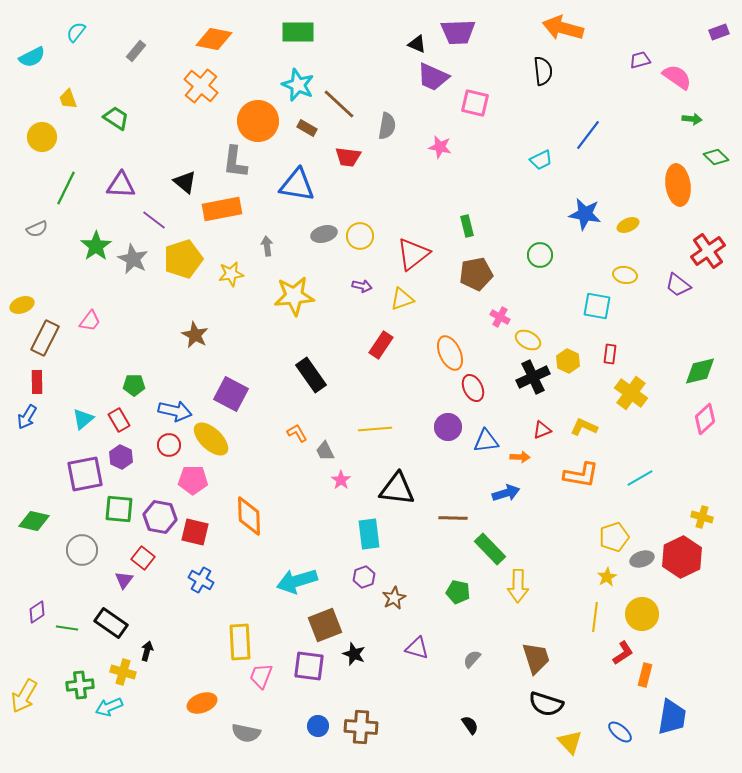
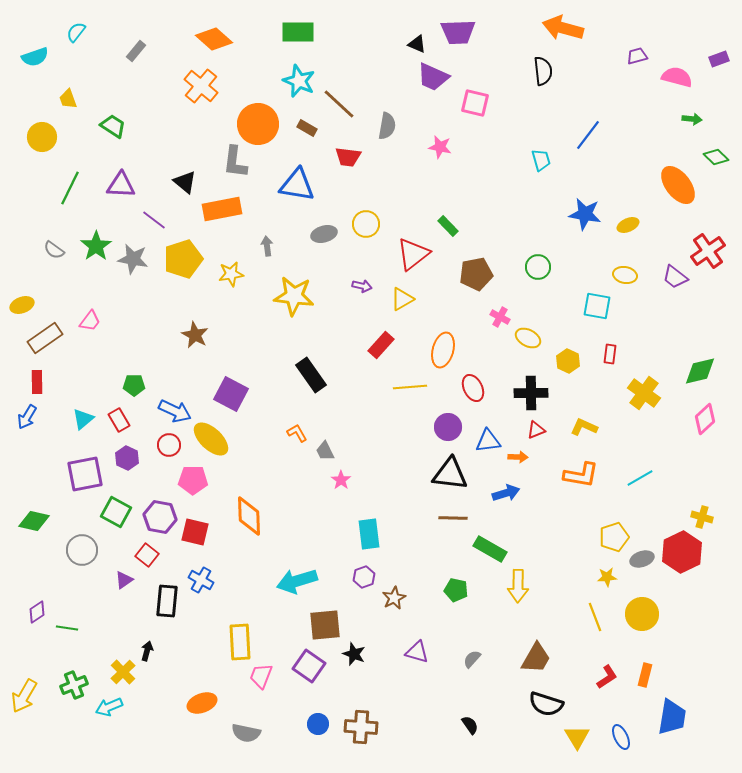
purple rectangle at (719, 32): moved 27 px down
orange diamond at (214, 39): rotated 30 degrees clockwise
cyan semicircle at (32, 57): moved 3 px right; rotated 8 degrees clockwise
purple trapezoid at (640, 60): moved 3 px left, 4 px up
pink semicircle at (677, 77): rotated 20 degrees counterclockwise
cyan star at (298, 85): moved 1 px right, 4 px up
green trapezoid at (116, 118): moved 3 px left, 8 px down
orange circle at (258, 121): moved 3 px down
cyan trapezoid at (541, 160): rotated 80 degrees counterclockwise
orange ellipse at (678, 185): rotated 30 degrees counterclockwise
green line at (66, 188): moved 4 px right
green rectangle at (467, 226): moved 19 px left; rotated 30 degrees counterclockwise
gray semicircle at (37, 229): moved 17 px right, 21 px down; rotated 60 degrees clockwise
yellow circle at (360, 236): moved 6 px right, 12 px up
green circle at (540, 255): moved 2 px left, 12 px down
gray star at (133, 259): rotated 16 degrees counterclockwise
purple trapezoid at (678, 285): moved 3 px left, 8 px up
yellow star at (294, 296): rotated 12 degrees clockwise
yellow triangle at (402, 299): rotated 10 degrees counterclockwise
brown rectangle at (45, 338): rotated 28 degrees clockwise
yellow ellipse at (528, 340): moved 2 px up
red rectangle at (381, 345): rotated 8 degrees clockwise
orange ellipse at (450, 353): moved 7 px left, 3 px up; rotated 40 degrees clockwise
black cross at (533, 377): moved 2 px left, 16 px down; rotated 24 degrees clockwise
yellow cross at (631, 393): moved 13 px right
blue arrow at (175, 411): rotated 12 degrees clockwise
yellow line at (375, 429): moved 35 px right, 42 px up
red triangle at (542, 430): moved 6 px left
blue triangle at (486, 441): moved 2 px right
purple hexagon at (121, 457): moved 6 px right, 1 px down
orange arrow at (520, 457): moved 2 px left
black triangle at (397, 489): moved 53 px right, 15 px up
green square at (119, 509): moved 3 px left, 3 px down; rotated 24 degrees clockwise
green rectangle at (490, 549): rotated 16 degrees counterclockwise
red hexagon at (682, 557): moved 5 px up
red square at (143, 558): moved 4 px right, 3 px up
yellow star at (607, 577): rotated 24 degrees clockwise
purple triangle at (124, 580): rotated 18 degrees clockwise
green pentagon at (458, 592): moved 2 px left, 2 px up
yellow line at (595, 617): rotated 28 degrees counterclockwise
black rectangle at (111, 623): moved 56 px right, 22 px up; rotated 60 degrees clockwise
brown square at (325, 625): rotated 16 degrees clockwise
purple triangle at (417, 648): moved 4 px down
red L-shape at (623, 653): moved 16 px left, 24 px down
brown trapezoid at (536, 658): rotated 48 degrees clockwise
purple square at (309, 666): rotated 28 degrees clockwise
yellow cross at (123, 672): rotated 30 degrees clockwise
green cross at (80, 685): moved 6 px left; rotated 16 degrees counterclockwise
blue circle at (318, 726): moved 2 px up
blue ellipse at (620, 732): moved 1 px right, 5 px down; rotated 25 degrees clockwise
yellow triangle at (570, 742): moved 7 px right, 5 px up; rotated 12 degrees clockwise
